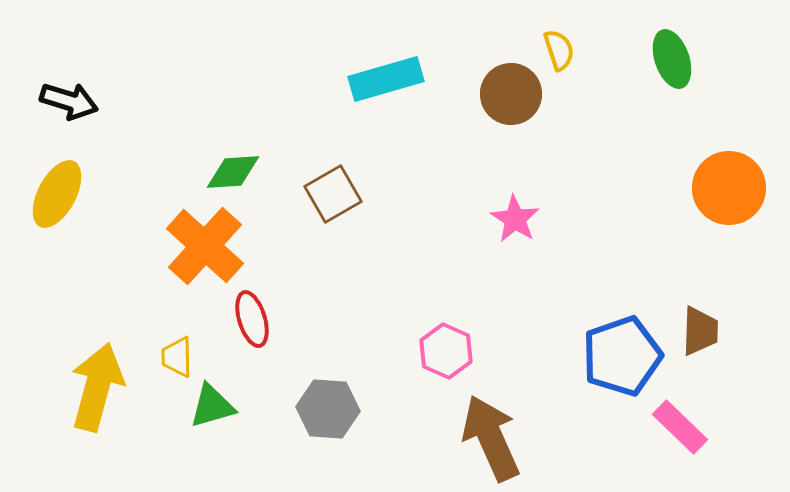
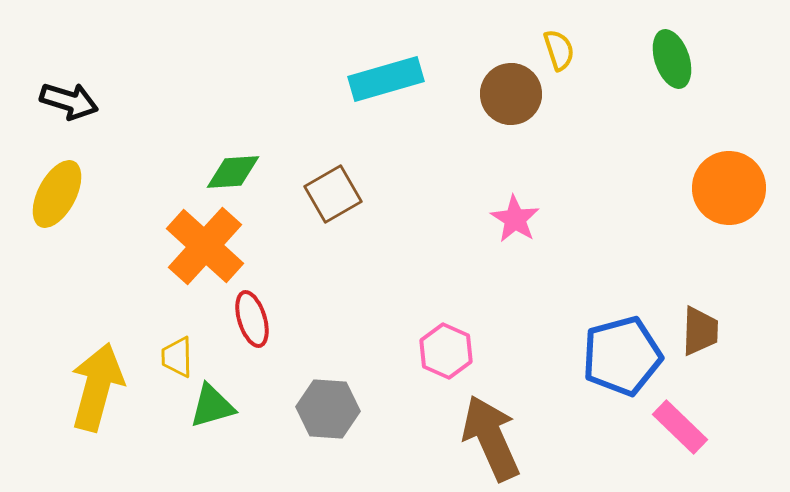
blue pentagon: rotated 4 degrees clockwise
